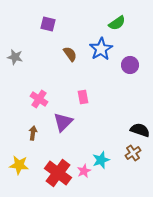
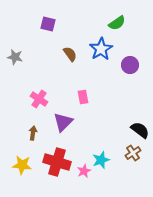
black semicircle: rotated 18 degrees clockwise
yellow star: moved 3 px right
red cross: moved 1 px left, 11 px up; rotated 20 degrees counterclockwise
